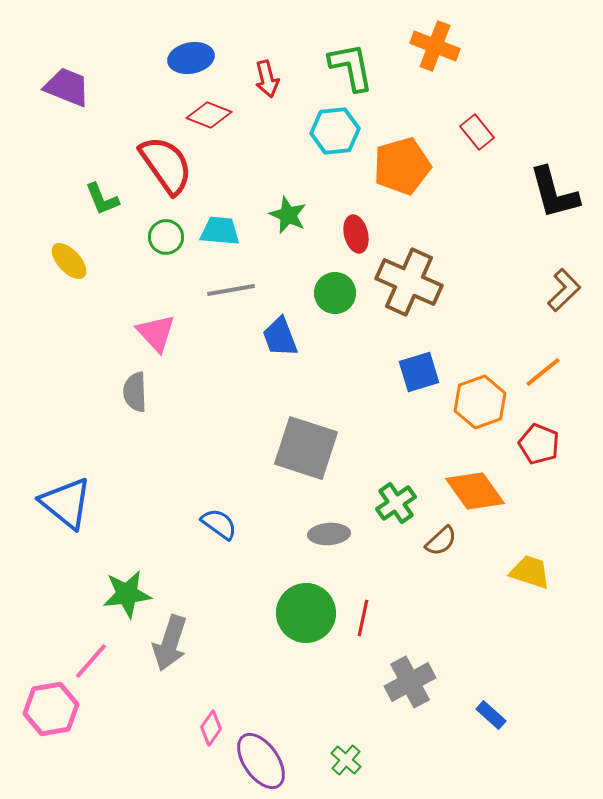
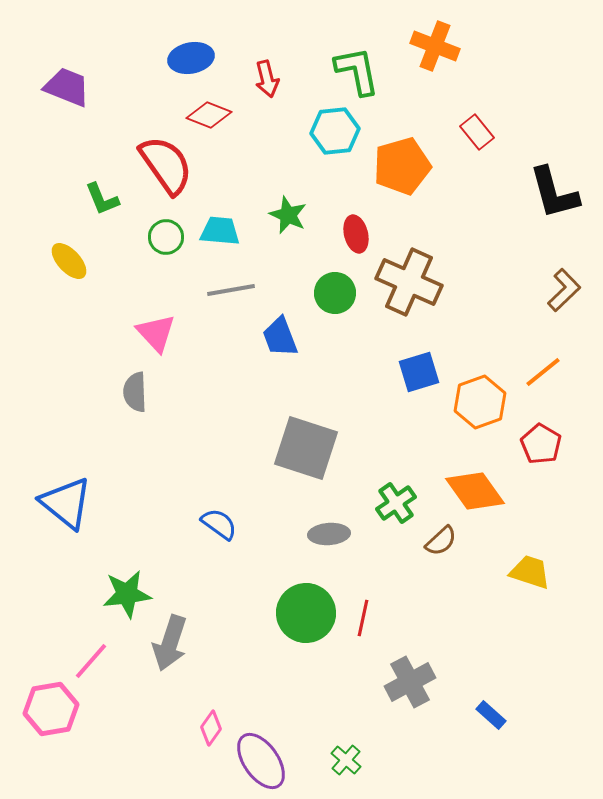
green L-shape at (351, 67): moved 6 px right, 4 px down
red pentagon at (539, 444): moved 2 px right; rotated 9 degrees clockwise
